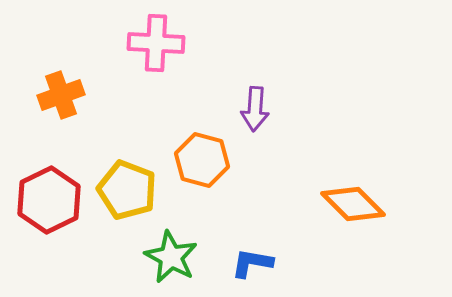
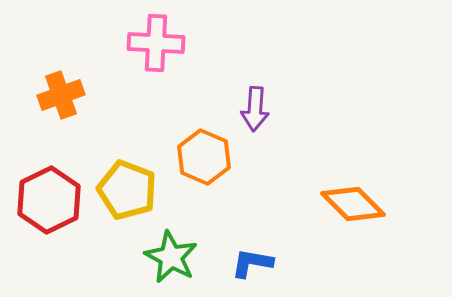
orange hexagon: moved 2 px right, 3 px up; rotated 8 degrees clockwise
